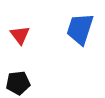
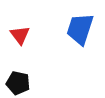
black pentagon: rotated 20 degrees clockwise
